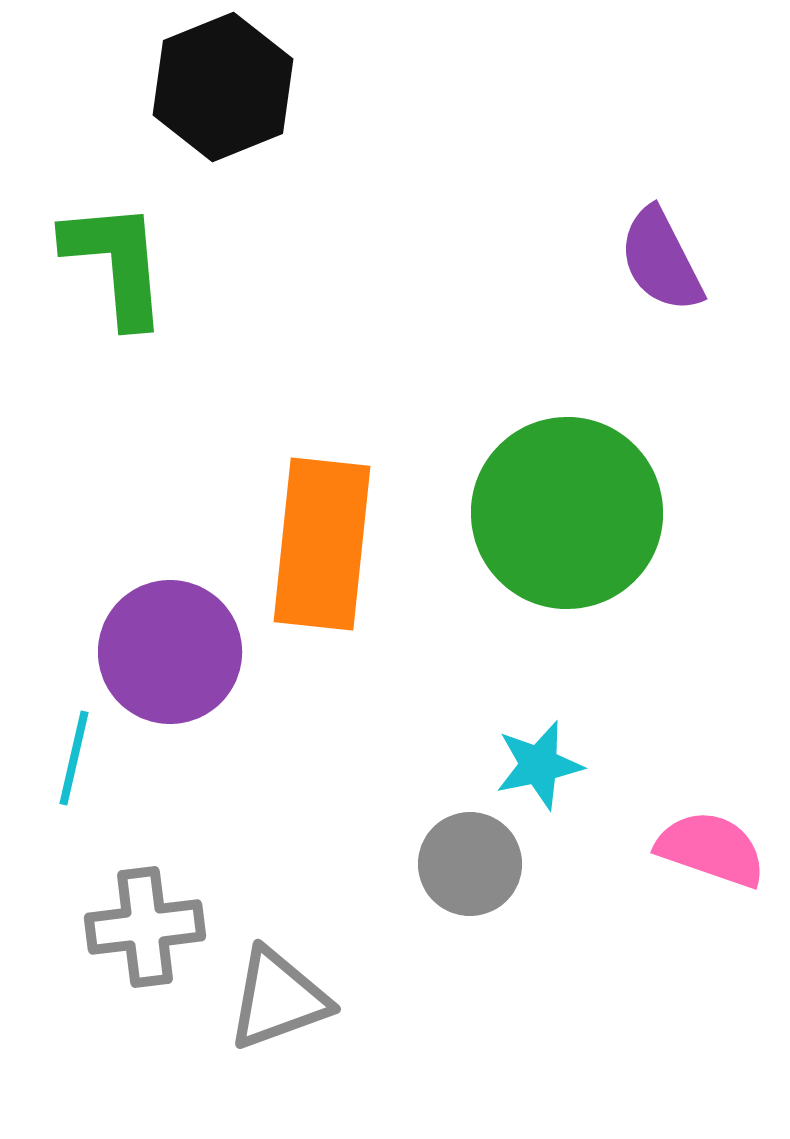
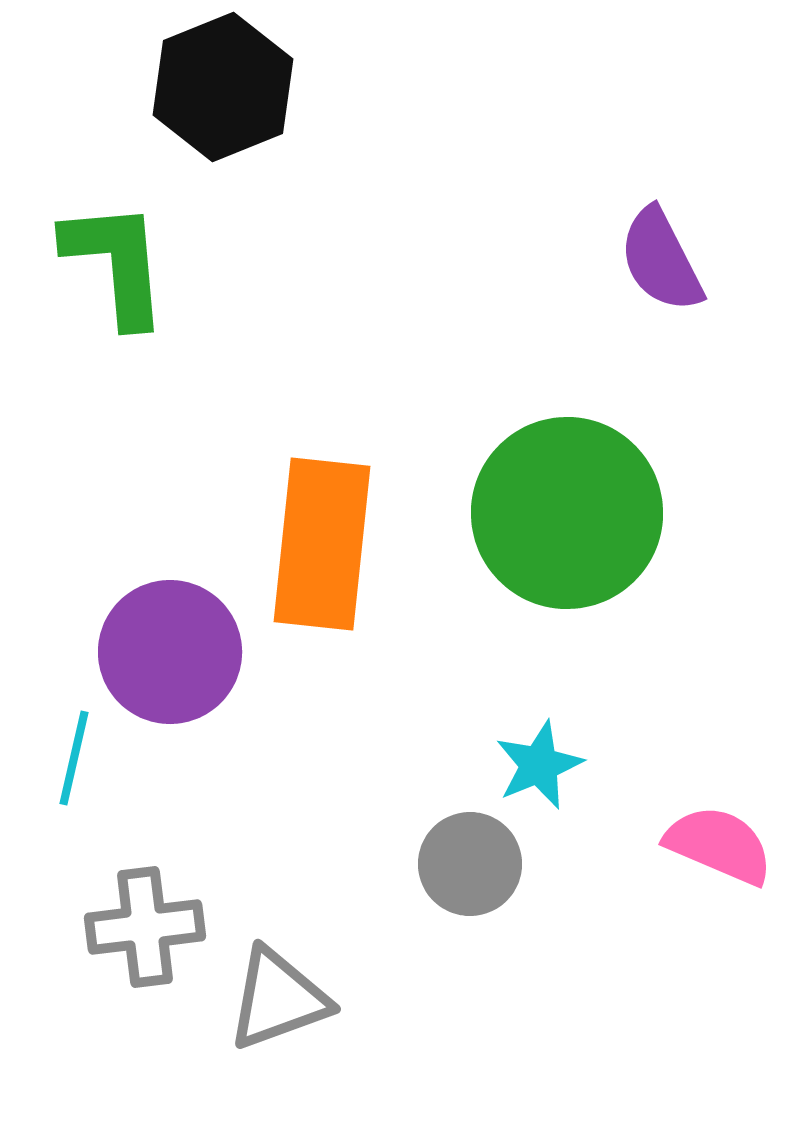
cyan star: rotated 10 degrees counterclockwise
pink semicircle: moved 8 px right, 4 px up; rotated 4 degrees clockwise
